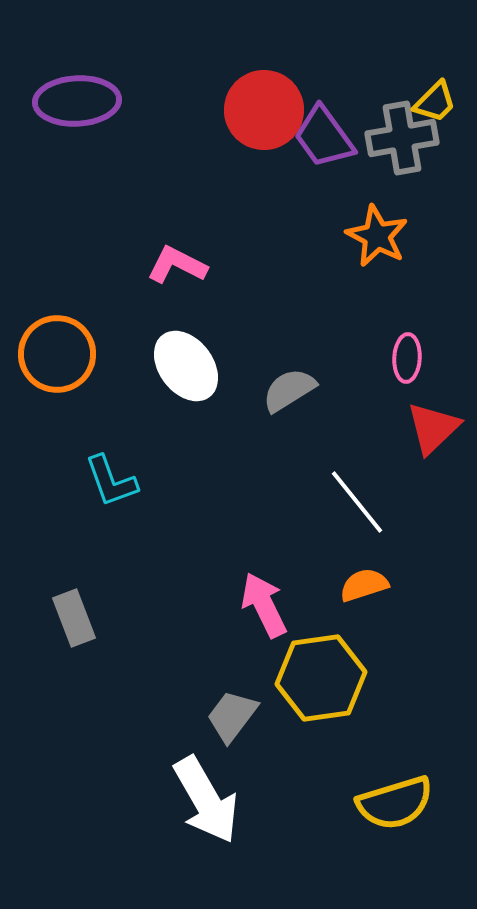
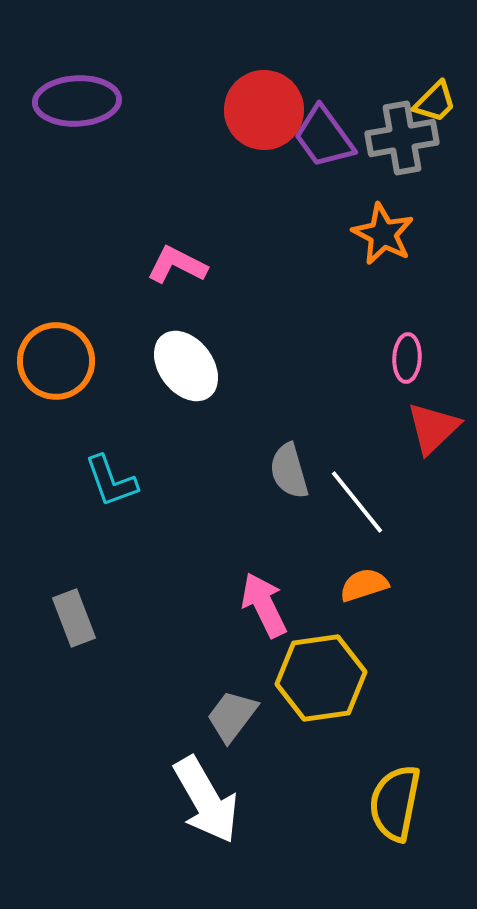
orange star: moved 6 px right, 2 px up
orange circle: moved 1 px left, 7 px down
gray semicircle: moved 81 px down; rotated 74 degrees counterclockwise
yellow semicircle: rotated 118 degrees clockwise
